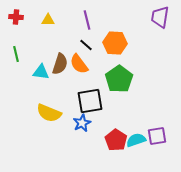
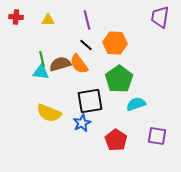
green line: moved 26 px right, 5 px down
brown semicircle: rotated 125 degrees counterclockwise
purple square: rotated 18 degrees clockwise
cyan semicircle: moved 36 px up
